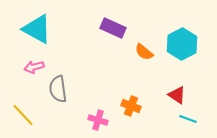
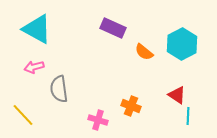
gray semicircle: moved 1 px right
cyan line: moved 3 px up; rotated 72 degrees clockwise
